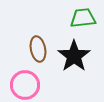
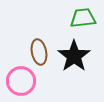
brown ellipse: moved 1 px right, 3 px down
pink circle: moved 4 px left, 4 px up
